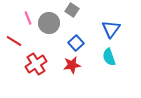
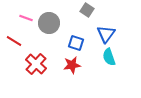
gray square: moved 15 px right
pink line: moved 2 px left; rotated 48 degrees counterclockwise
blue triangle: moved 5 px left, 5 px down
blue square: rotated 28 degrees counterclockwise
red cross: rotated 15 degrees counterclockwise
